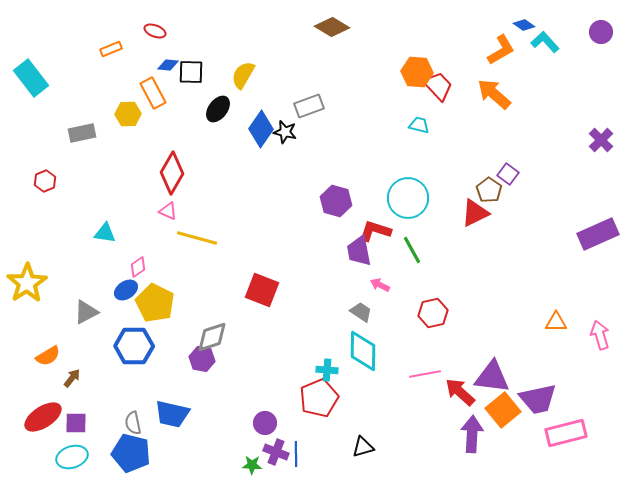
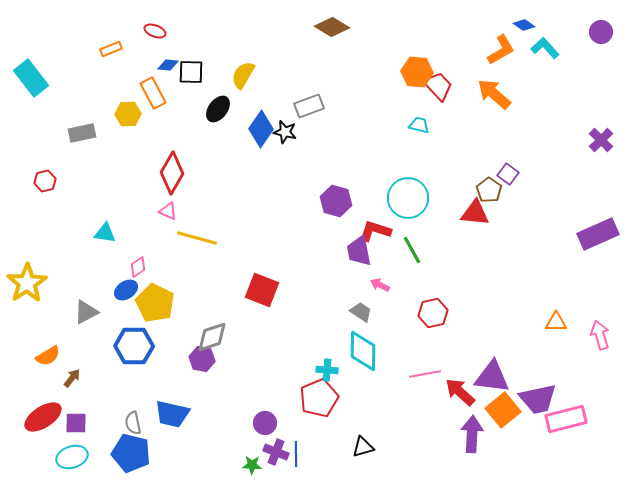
cyan L-shape at (545, 42): moved 6 px down
red hexagon at (45, 181): rotated 10 degrees clockwise
red triangle at (475, 213): rotated 32 degrees clockwise
pink rectangle at (566, 433): moved 14 px up
